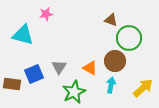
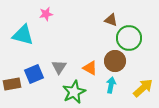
brown rectangle: rotated 18 degrees counterclockwise
